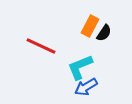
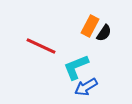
cyan L-shape: moved 4 px left
